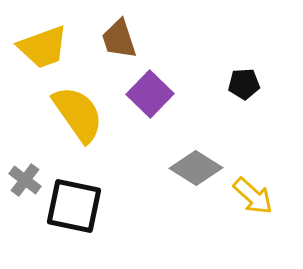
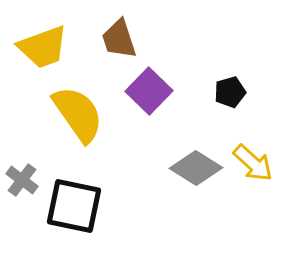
black pentagon: moved 14 px left, 8 px down; rotated 12 degrees counterclockwise
purple square: moved 1 px left, 3 px up
gray cross: moved 3 px left
yellow arrow: moved 33 px up
